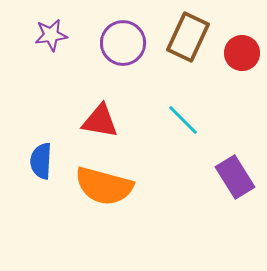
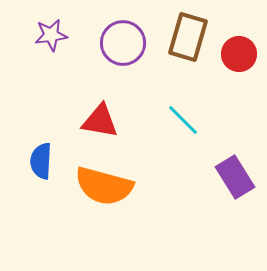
brown rectangle: rotated 9 degrees counterclockwise
red circle: moved 3 px left, 1 px down
